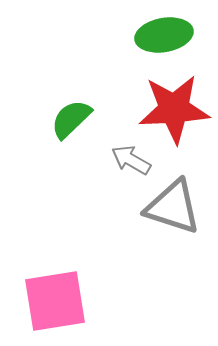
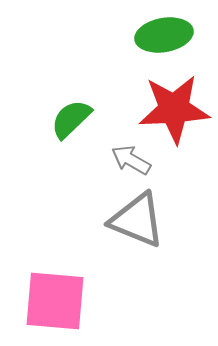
gray triangle: moved 36 px left, 13 px down; rotated 4 degrees clockwise
pink square: rotated 14 degrees clockwise
